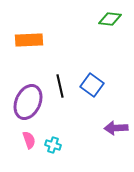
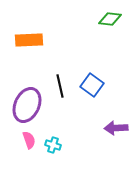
purple ellipse: moved 1 px left, 3 px down
